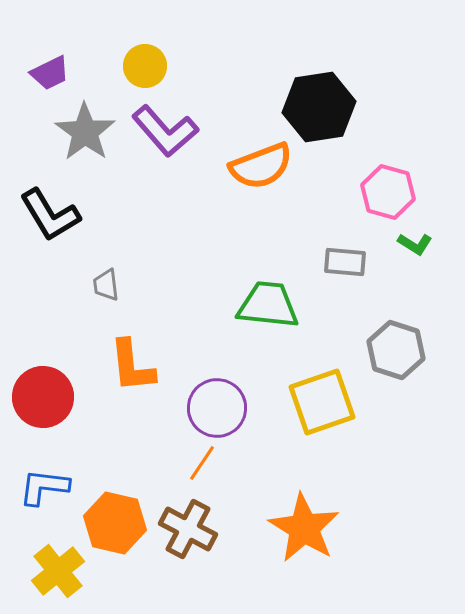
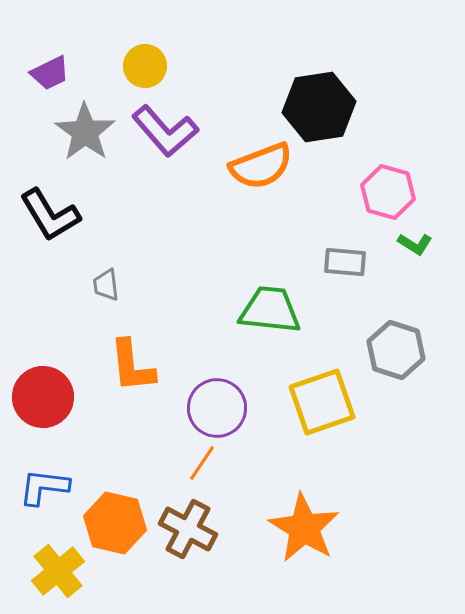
green trapezoid: moved 2 px right, 5 px down
